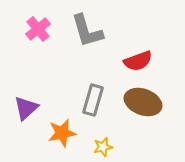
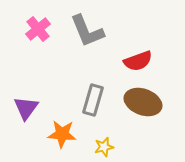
gray L-shape: rotated 6 degrees counterclockwise
purple triangle: rotated 12 degrees counterclockwise
orange star: moved 1 px down; rotated 16 degrees clockwise
yellow star: moved 1 px right
